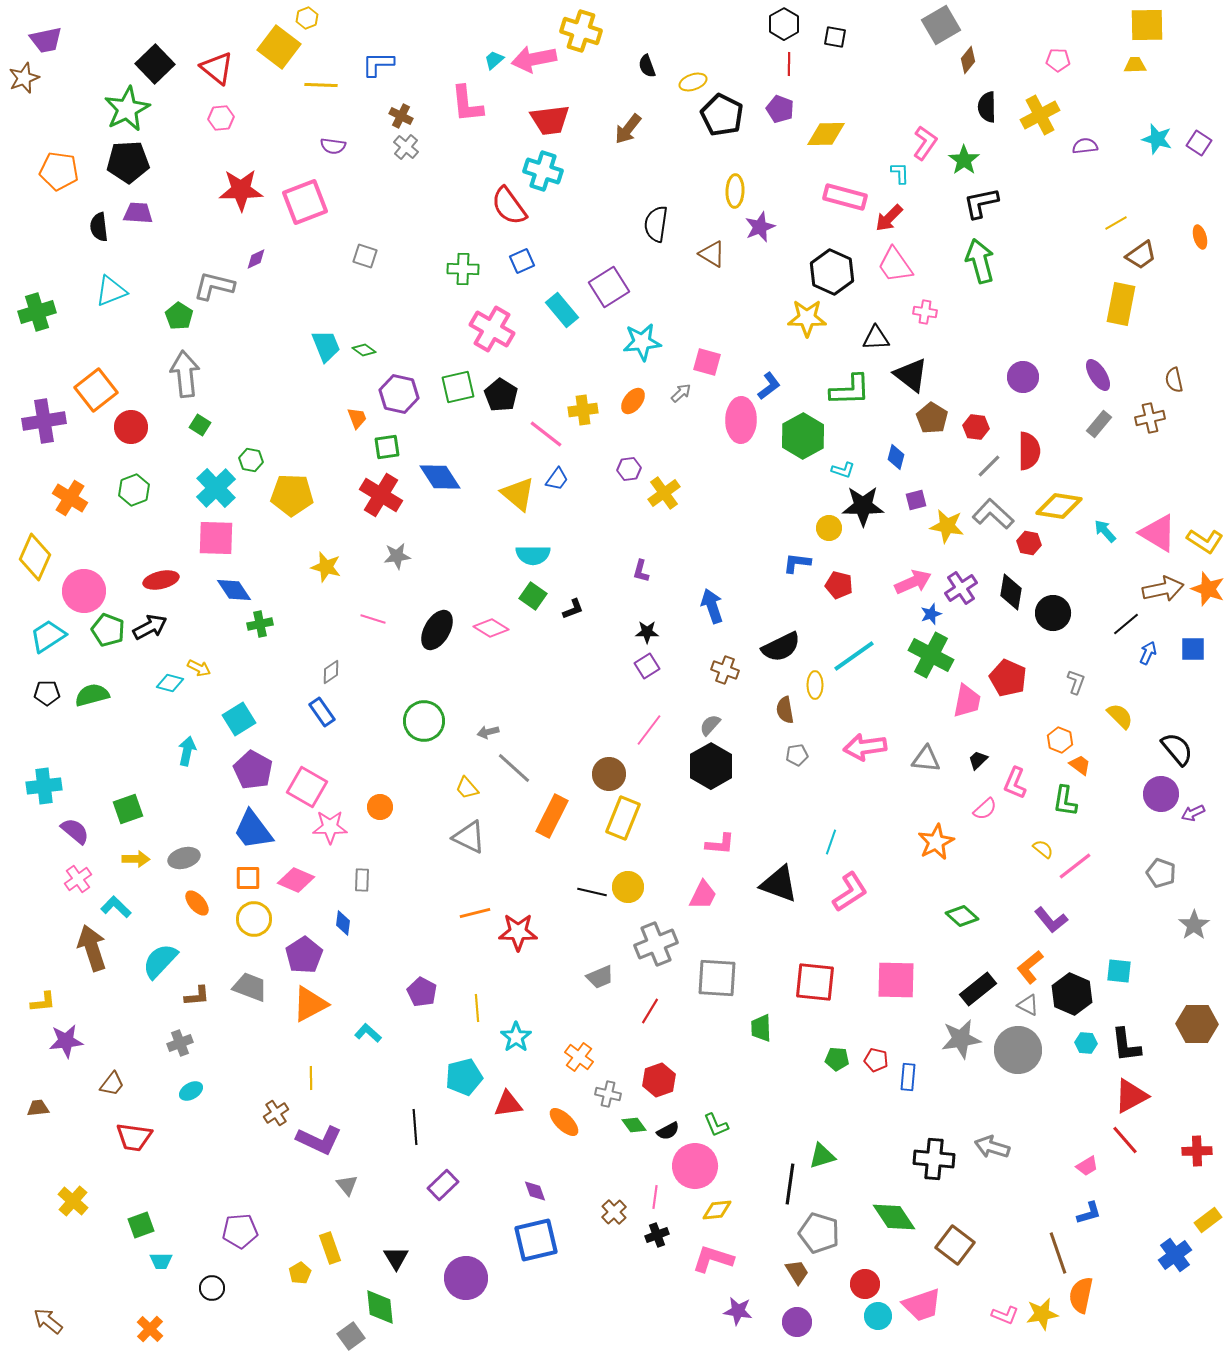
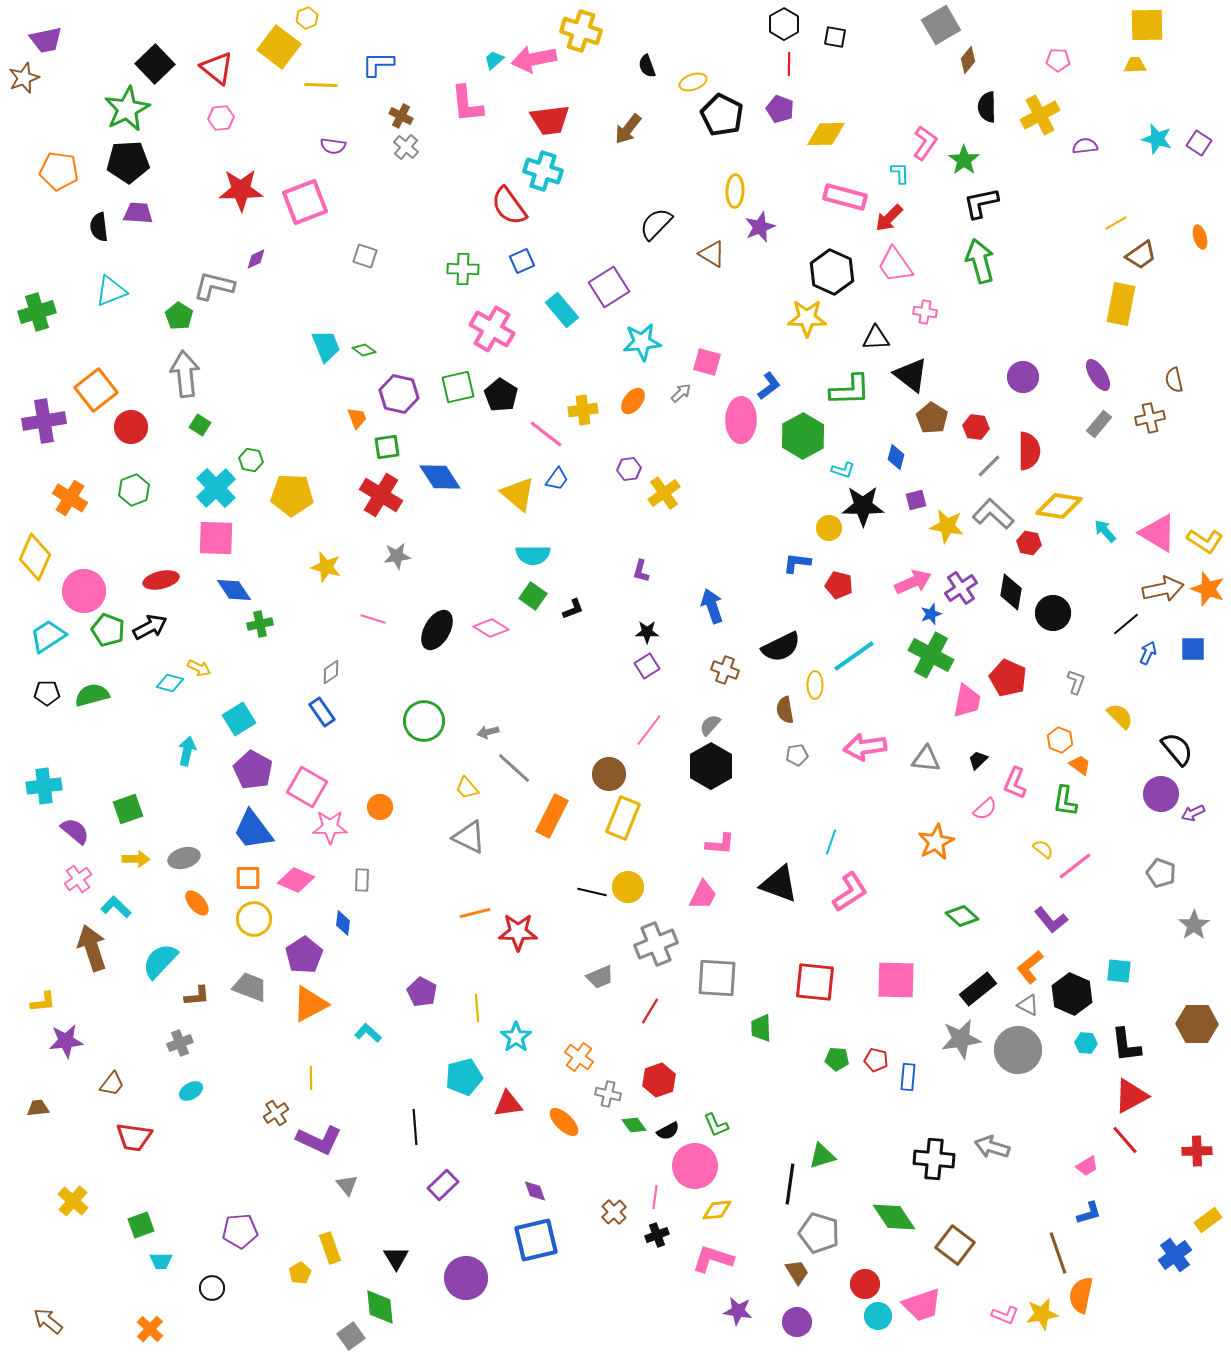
black semicircle at (656, 224): rotated 36 degrees clockwise
